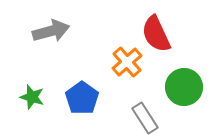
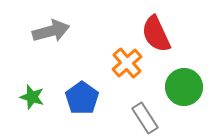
orange cross: moved 1 px down
